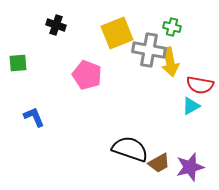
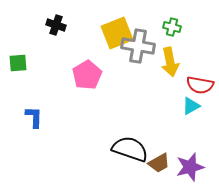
gray cross: moved 11 px left, 4 px up
pink pentagon: rotated 20 degrees clockwise
blue L-shape: rotated 25 degrees clockwise
